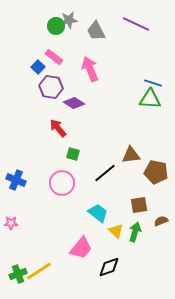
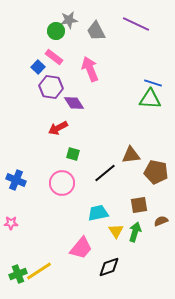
green circle: moved 5 px down
purple diamond: rotated 25 degrees clockwise
red arrow: rotated 78 degrees counterclockwise
cyan trapezoid: rotated 50 degrees counterclockwise
yellow triangle: rotated 14 degrees clockwise
